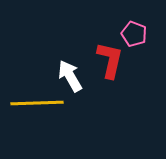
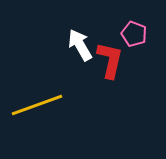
white arrow: moved 10 px right, 31 px up
yellow line: moved 2 px down; rotated 18 degrees counterclockwise
